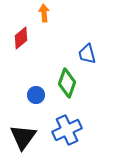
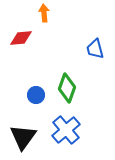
red diamond: rotated 35 degrees clockwise
blue trapezoid: moved 8 px right, 5 px up
green diamond: moved 5 px down
blue cross: moved 1 px left; rotated 16 degrees counterclockwise
